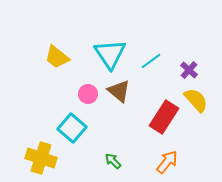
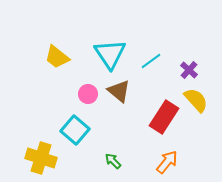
cyan square: moved 3 px right, 2 px down
